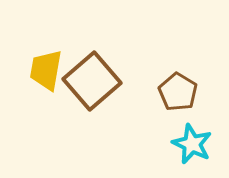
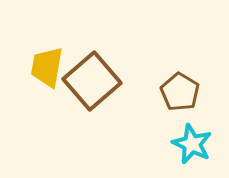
yellow trapezoid: moved 1 px right, 3 px up
brown pentagon: moved 2 px right
